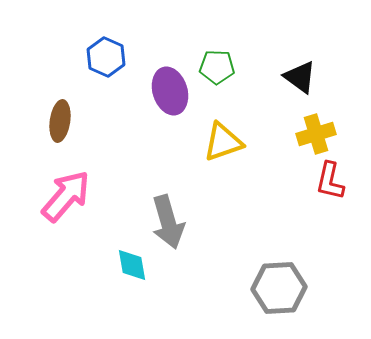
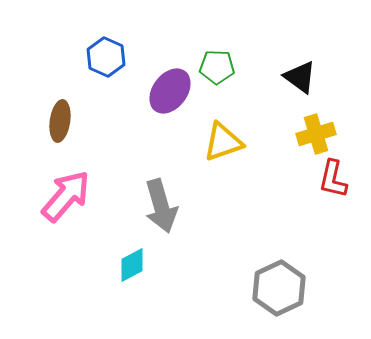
purple ellipse: rotated 54 degrees clockwise
red L-shape: moved 3 px right, 2 px up
gray arrow: moved 7 px left, 16 px up
cyan diamond: rotated 72 degrees clockwise
gray hexagon: rotated 22 degrees counterclockwise
